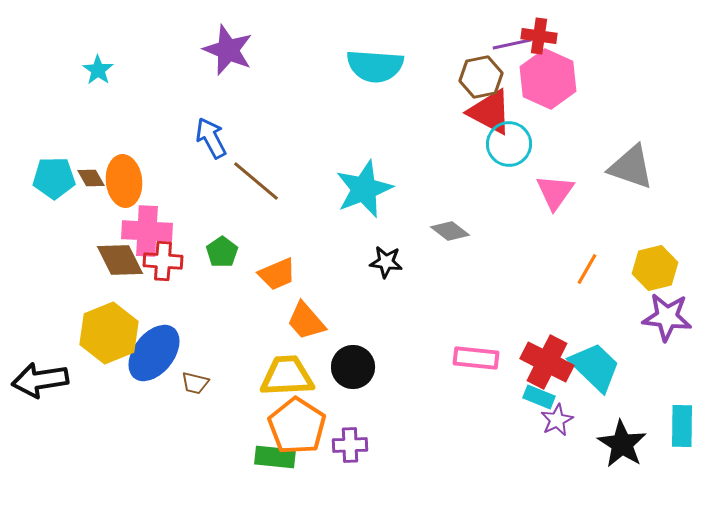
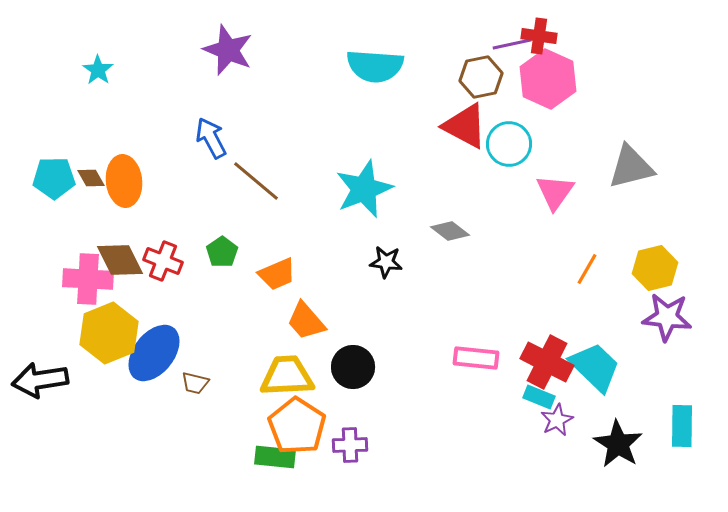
red triangle at (490, 112): moved 25 px left, 14 px down
gray triangle at (631, 167): rotated 33 degrees counterclockwise
pink cross at (147, 231): moved 59 px left, 48 px down
red cross at (163, 261): rotated 18 degrees clockwise
black star at (622, 444): moved 4 px left
